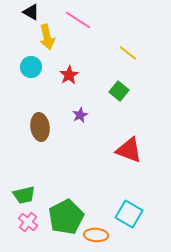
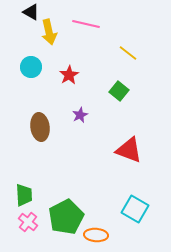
pink line: moved 8 px right, 4 px down; rotated 20 degrees counterclockwise
yellow arrow: moved 2 px right, 5 px up
green trapezoid: rotated 80 degrees counterclockwise
cyan square: moved 6 px right, 5 px up
